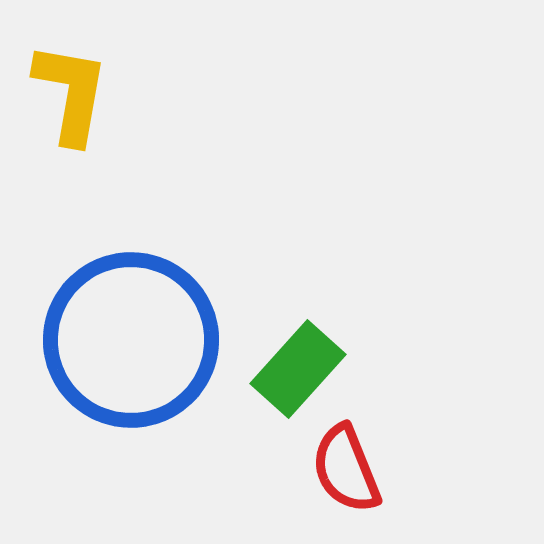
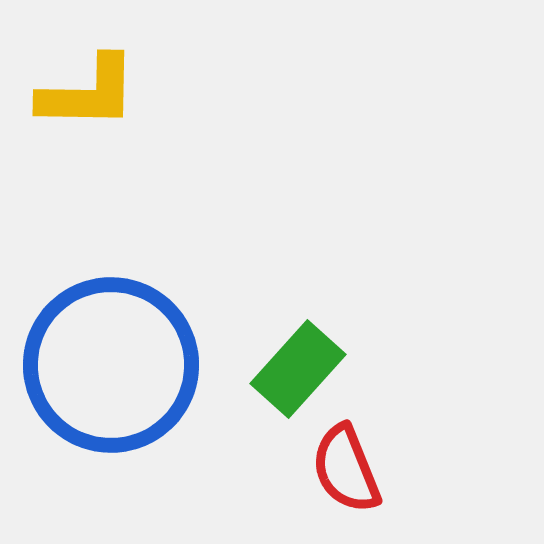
yellow L-shape: moved 17 px right; rotated 81 degrees clockwise
blue circle: moved 20 px left, 25 px down
